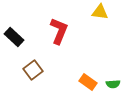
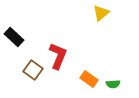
yellow triangle: moved 1 px right, 1 px down; rotated 48 degrees counterclockwise
red L-shape: moved 1 px left, 25 px down
brown square: rotated 18 degrees counterclockwise
orange rectangle: moved 1 px right, 3 px up
